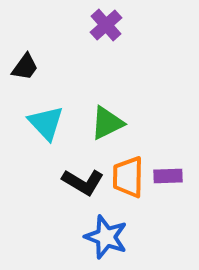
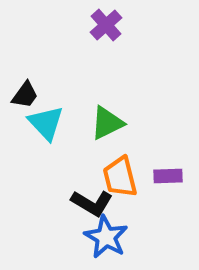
black trapezoid: moved 28 px down
orange trapezoid: moved 8 px left; rotated 15 degrees counterclockwise
black L-shape: moved 9 px right, 21 px down
blue star: rotated 9 degrees clockwise
